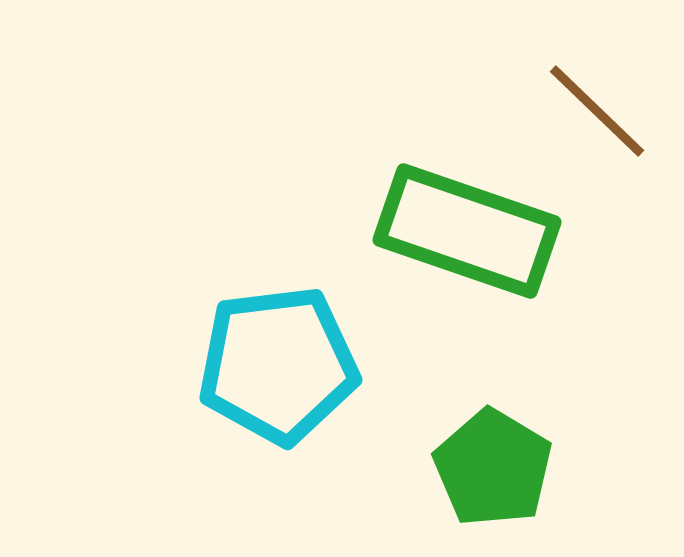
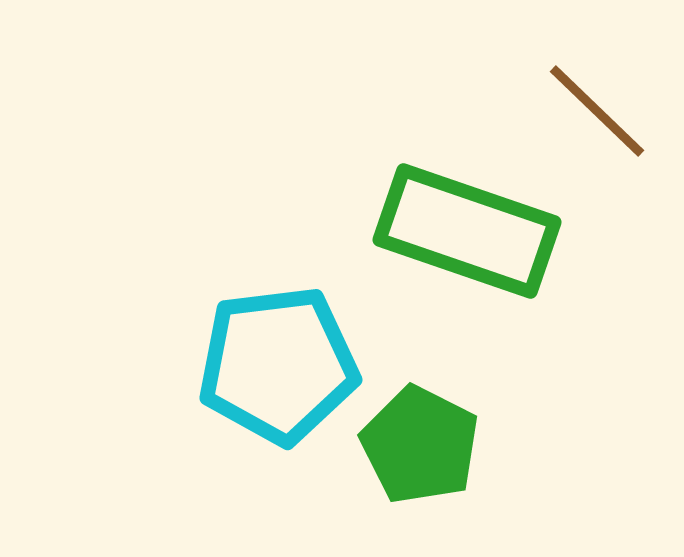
green pentagon: moved 73 px left, 23 px up; rotated 4 degrees counterclockwise
